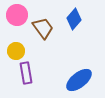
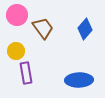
blue diamond: moved 11 px right, 10 px down
blue ellipse: rotated 36 degrees clockwise
